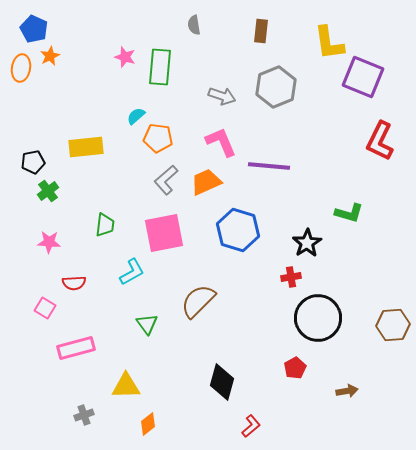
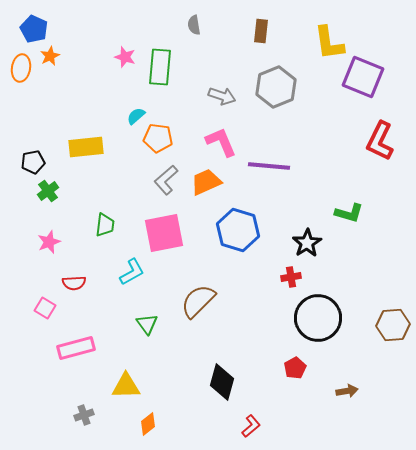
pink star at (49, 242): rotated 25 degrees counterclockwise
